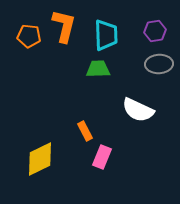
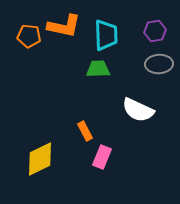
orange L-shape: rotated 88 degrees clockwise
